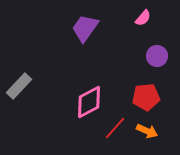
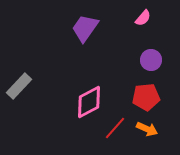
purple circle: moved 6 px left, 4 px down
orange arrow: moved 2 px up
